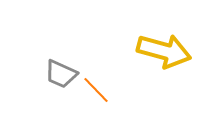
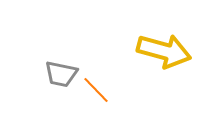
gray trapezoid: rotated 12 degrees counterclockwise
